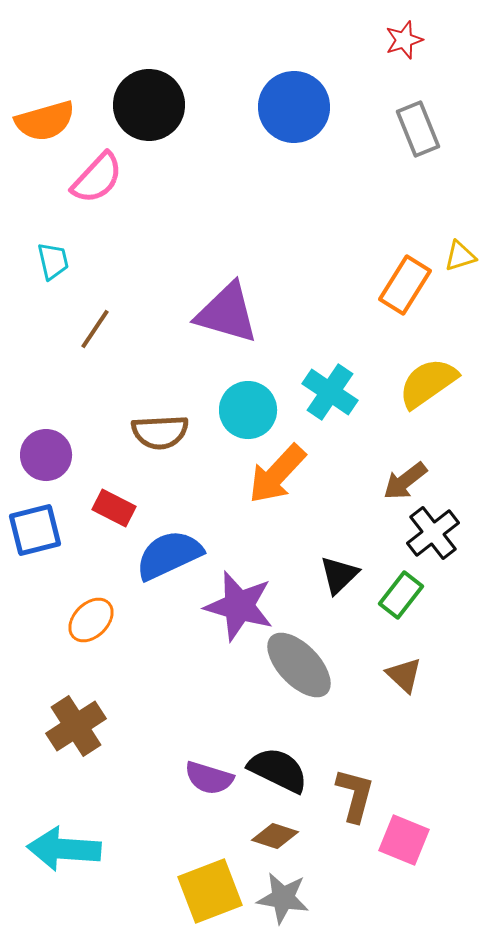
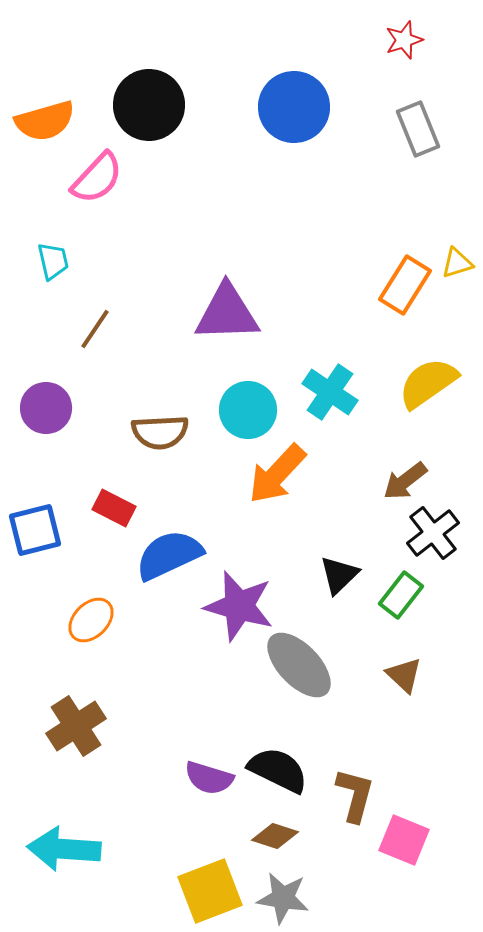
yellow triangle: moved 3 px left, 7 px down
purple triangle: rotated 18 degrees counterclockwise
purple circle: moved 47 px up
